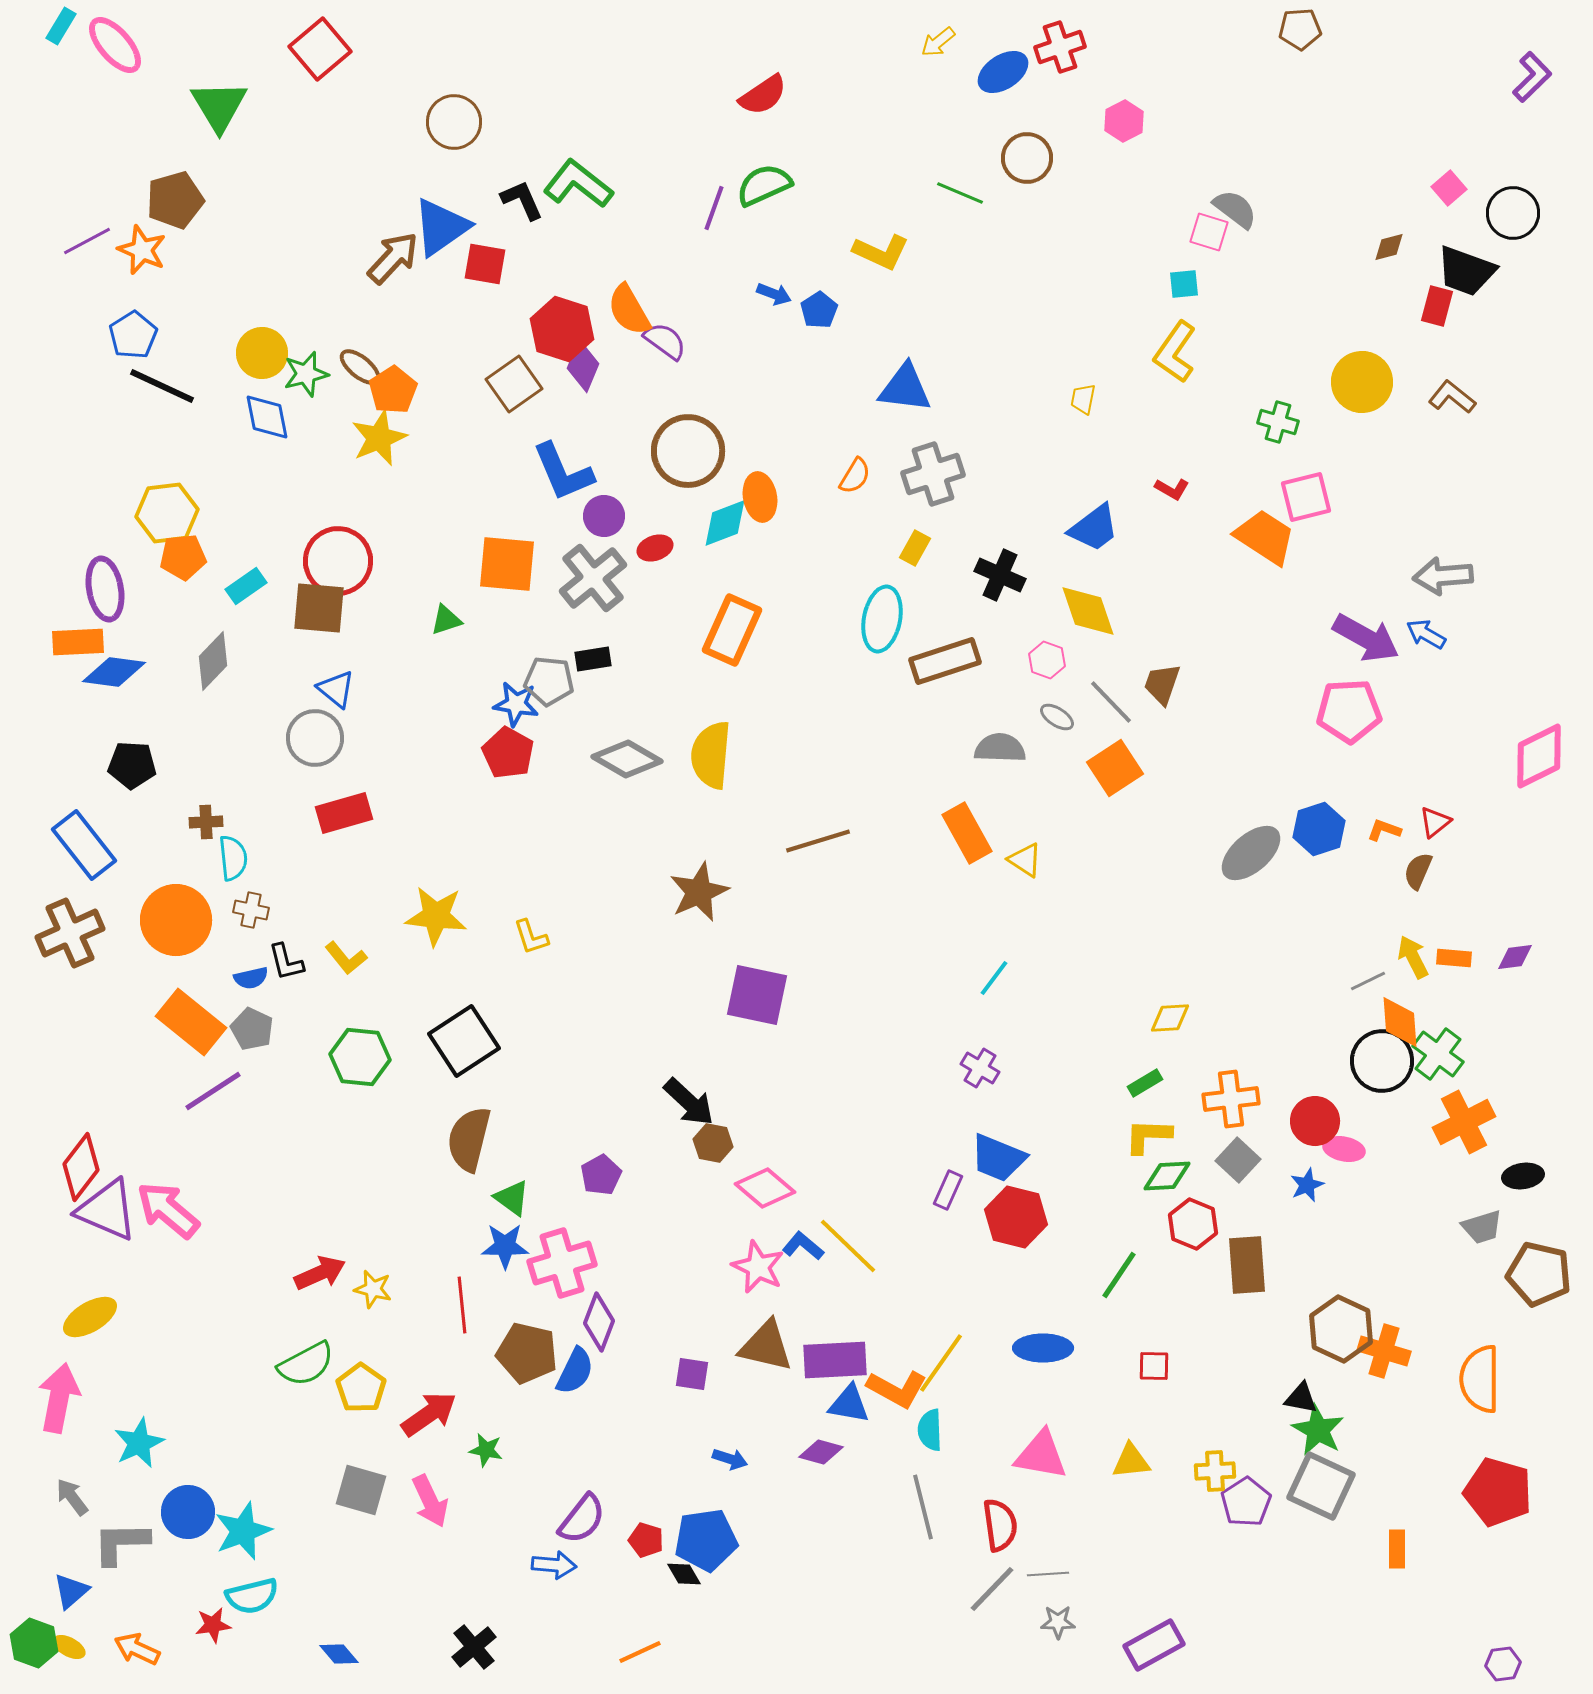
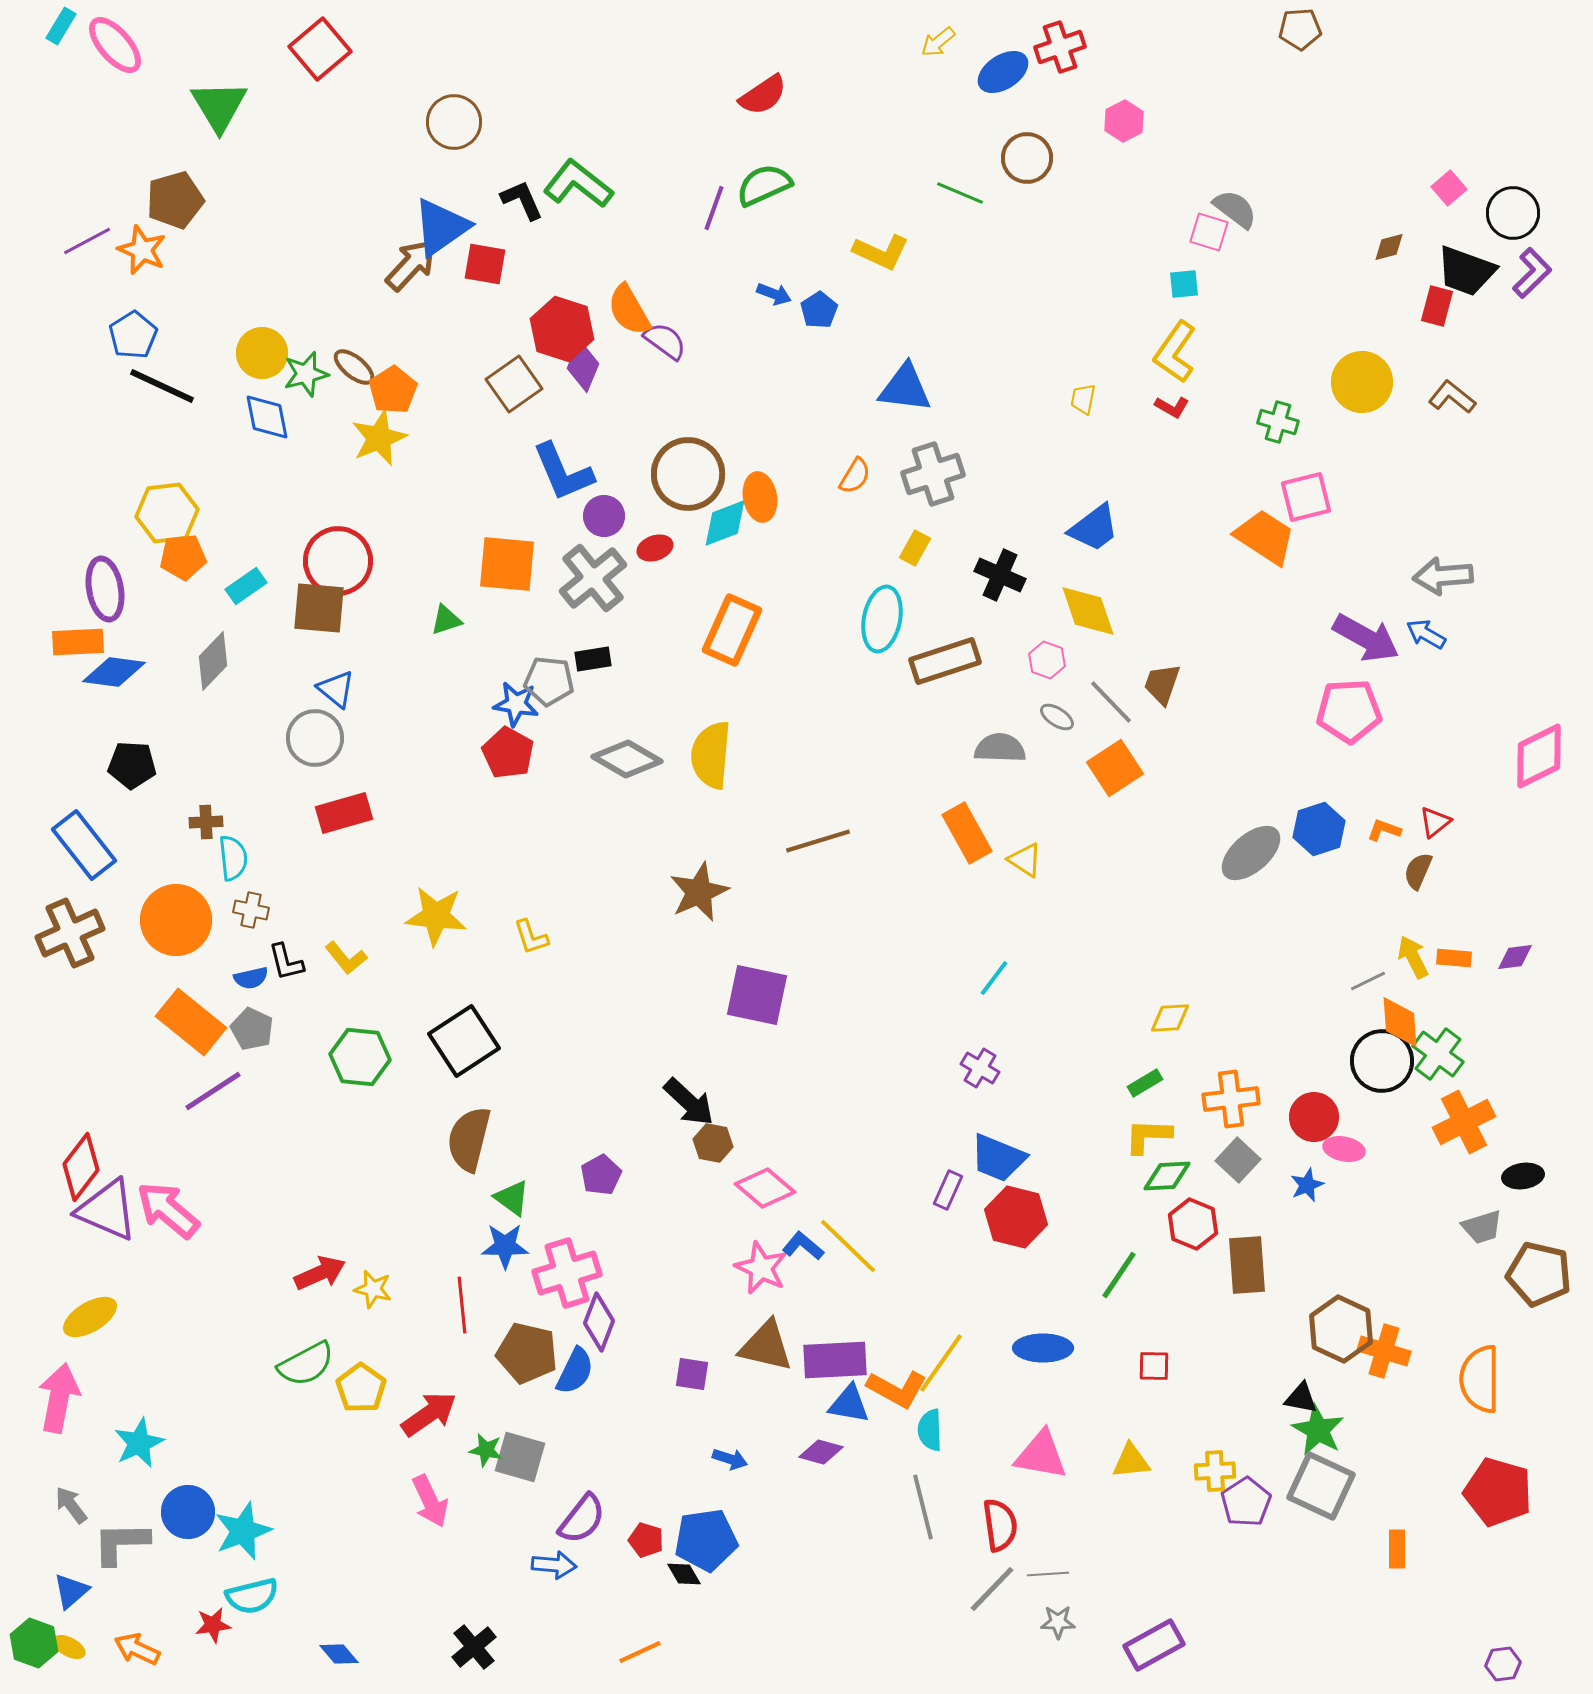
purple L-shape at (1532, 77): moved 196 px down
brown arrow at (393, 258): moved 18 px right, 7 px down
brown ellipse at (360, 367): moved 6 px left
brown circle at (688, 451): moved 23 px down
red L-shape at (1172, 489): moved 82 px up
red circle at (1315, 1121): moved 1 px left, 4 px up
pink cross at (562, 1263): moved 5 px right, 10 px down
pink star at (758, 1267): moved 3 px right, 1 px down
gray square at (361, 1490): moved 159 px right, 33 px up
gray arrow at (72, 1497): moved 1 px left, 8 px down
